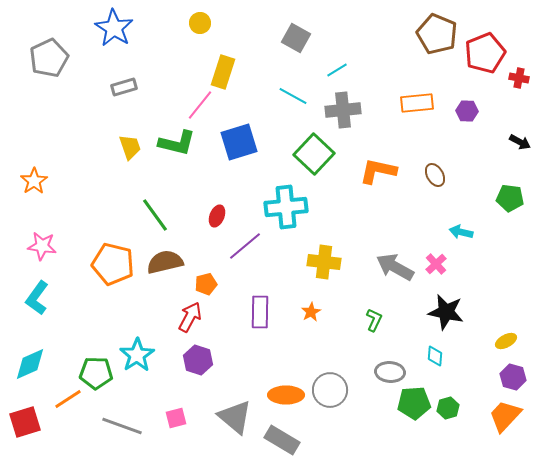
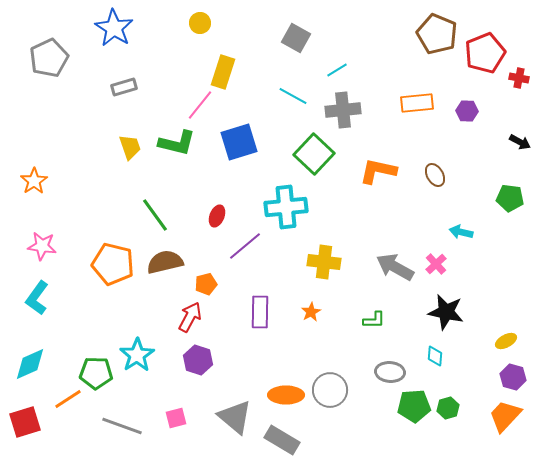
green L-shape at (374, 320): rotated 65 degrees clockwise
green pentagon at (414, 403): moved 3 px down
